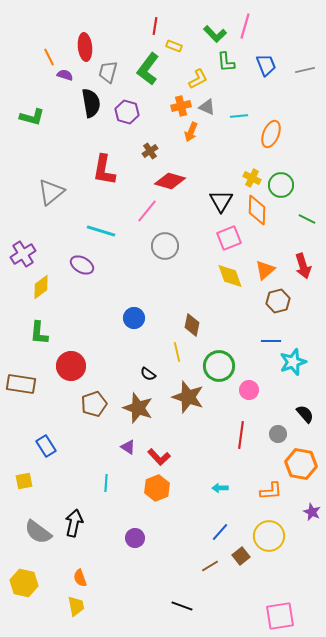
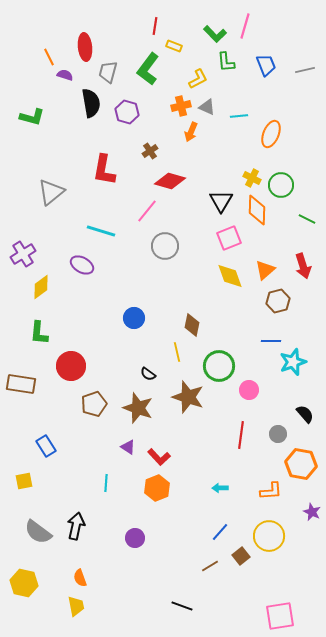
black arrow at (74, 523): moved 2 px right, 3 px down
